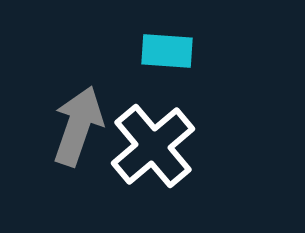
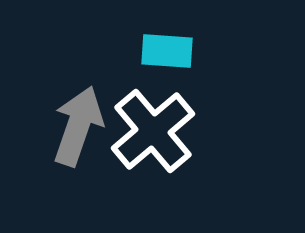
white cross: moved 15 px up
